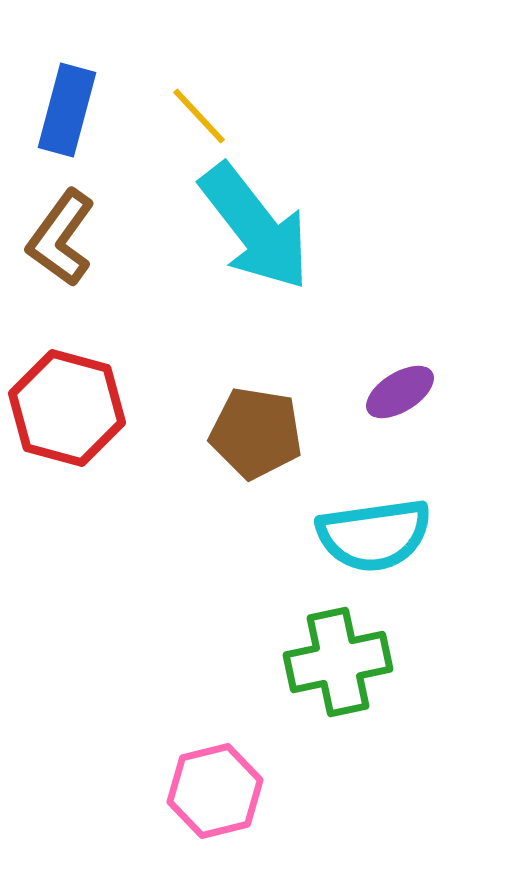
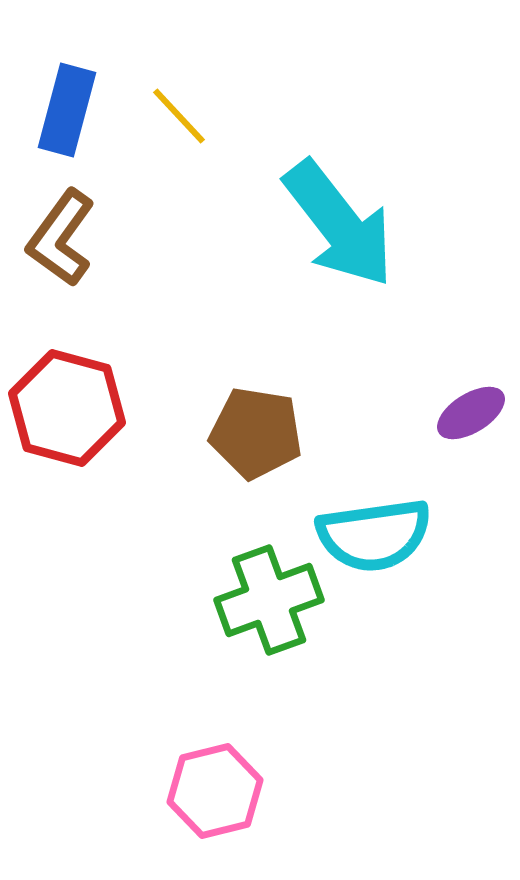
yellow line: moved 20 px left
cyan arrow: moved 84 px right, 3 px up
purple ellipse: moved 71 px right, 21 px down
green cross: moved 69 px left, 62 px up; rotated 8 degrees counterclockwise
